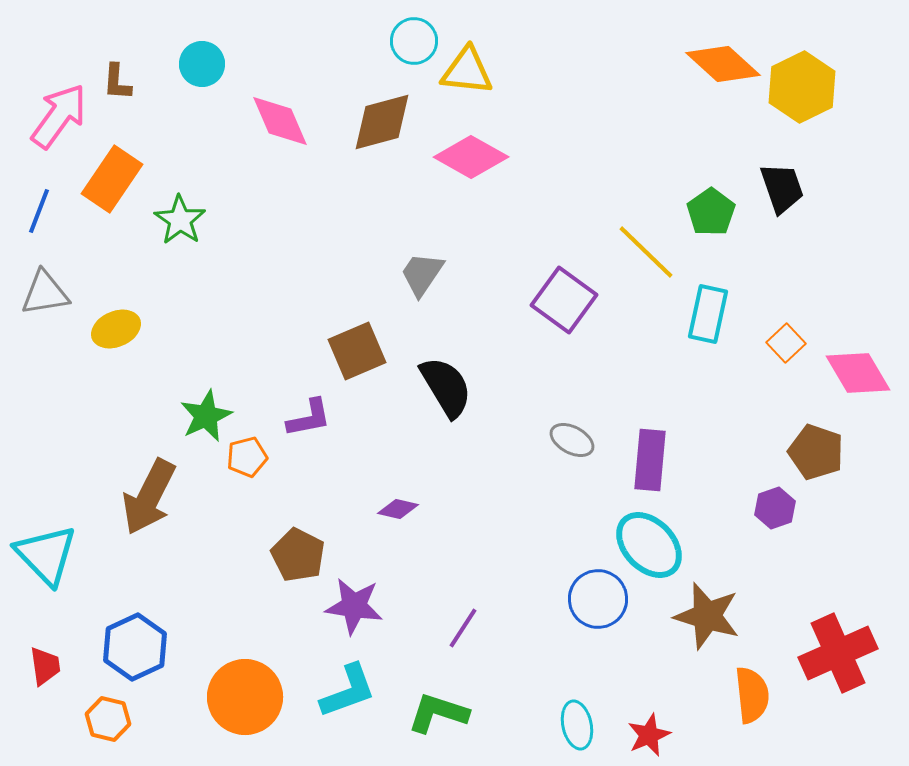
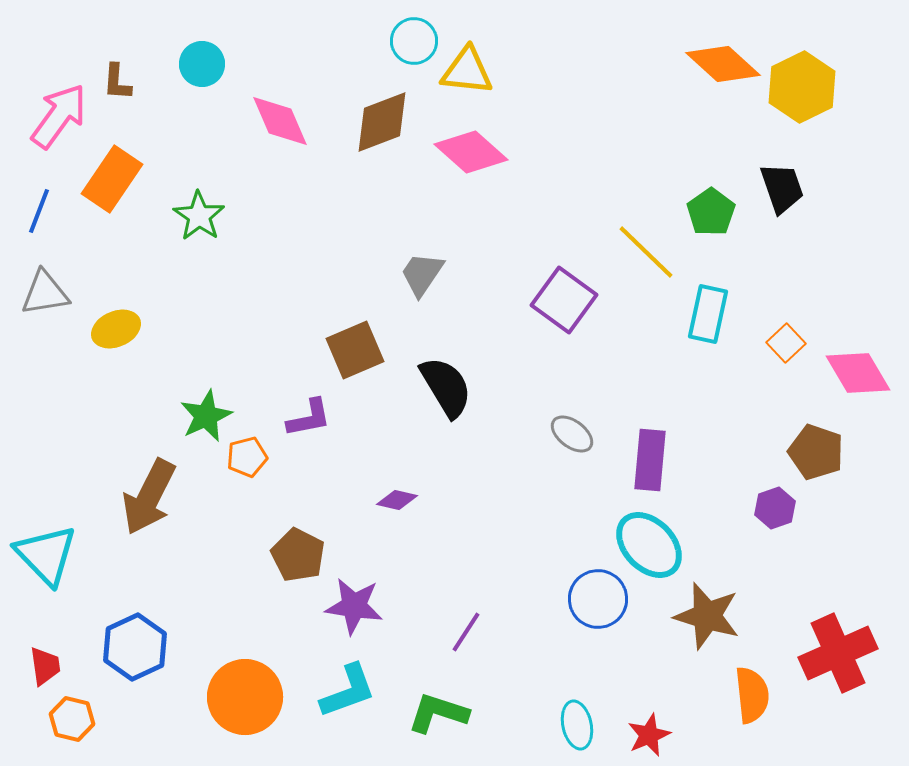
brown diamond at (382, 122): rotated 6 degrees counterclockwise
pink diamond at (471, 157): moved 5 px up; rotated 12 degrees clockwise
green star at (180, 220): moved 19 px right, 4 px up
brown square at (357, 351): moved 2 px left, 1 px up
gray ellipse at (572, 440): moved 6 px up; rotated 9 degrees clockwise
purple diamond at (398, 509): moved 1 px left, 9 px up
purple line at (463, 628): moved 3 px right, 4 px down
orange hexagon at (108, 719): moved 36 px left
